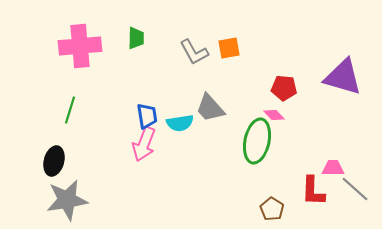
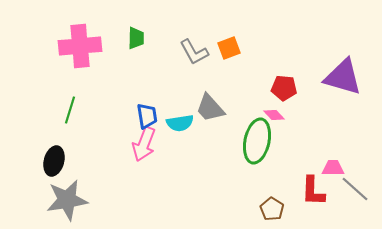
orange square: rotated 10 degrees counterclockwise
